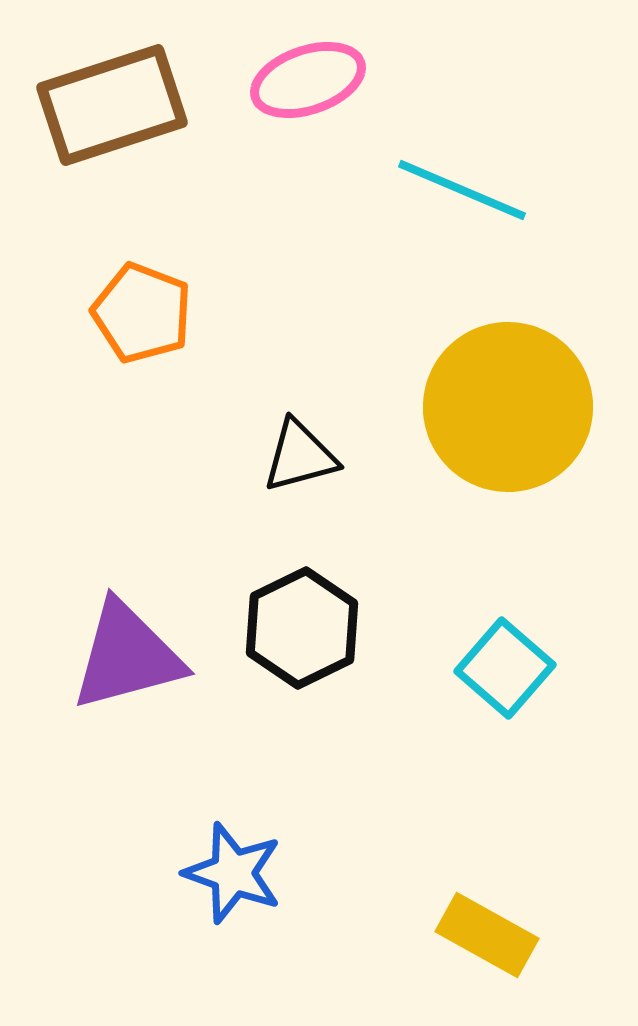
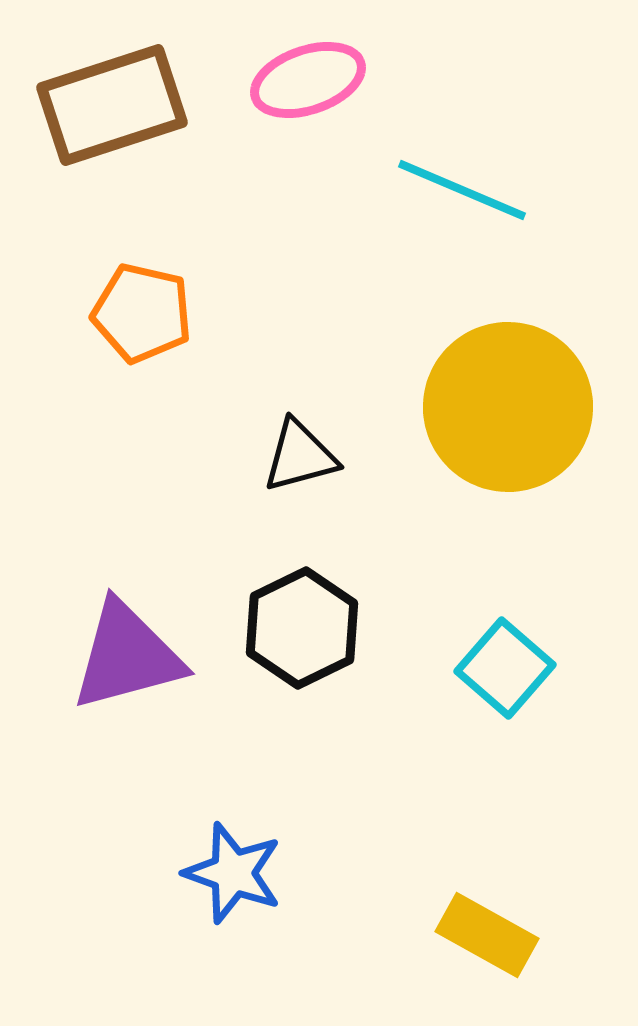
orange pentagon: rotated 8 degrees counterclockwise
